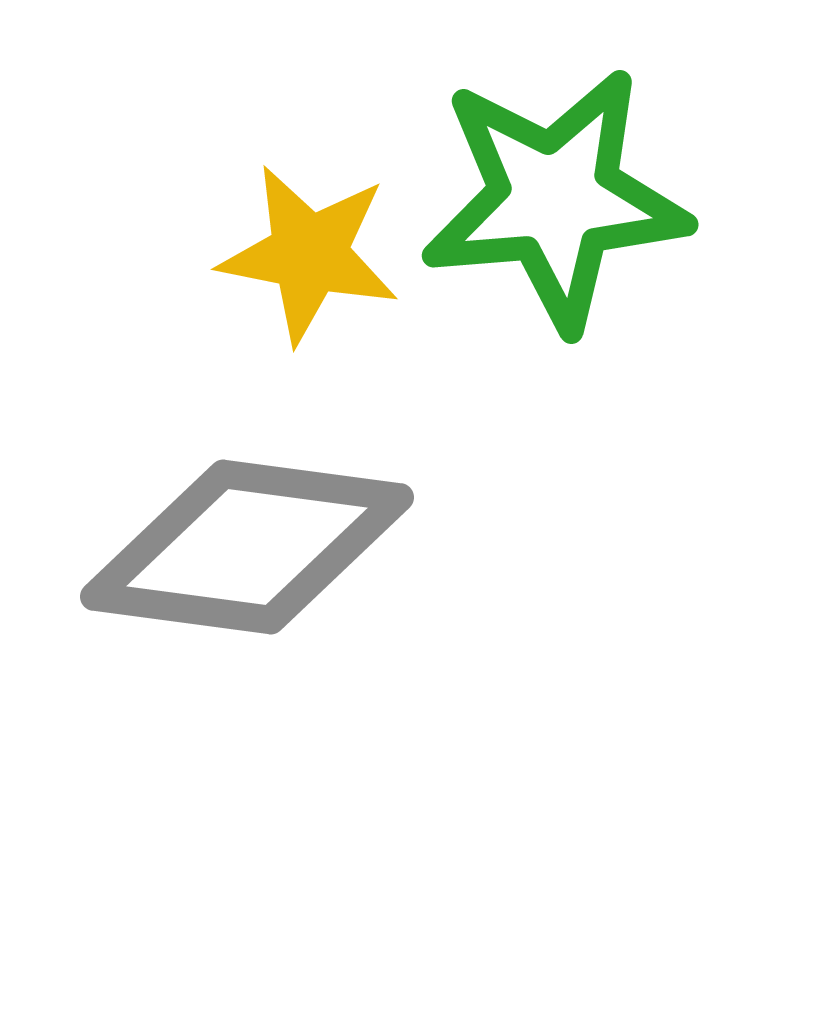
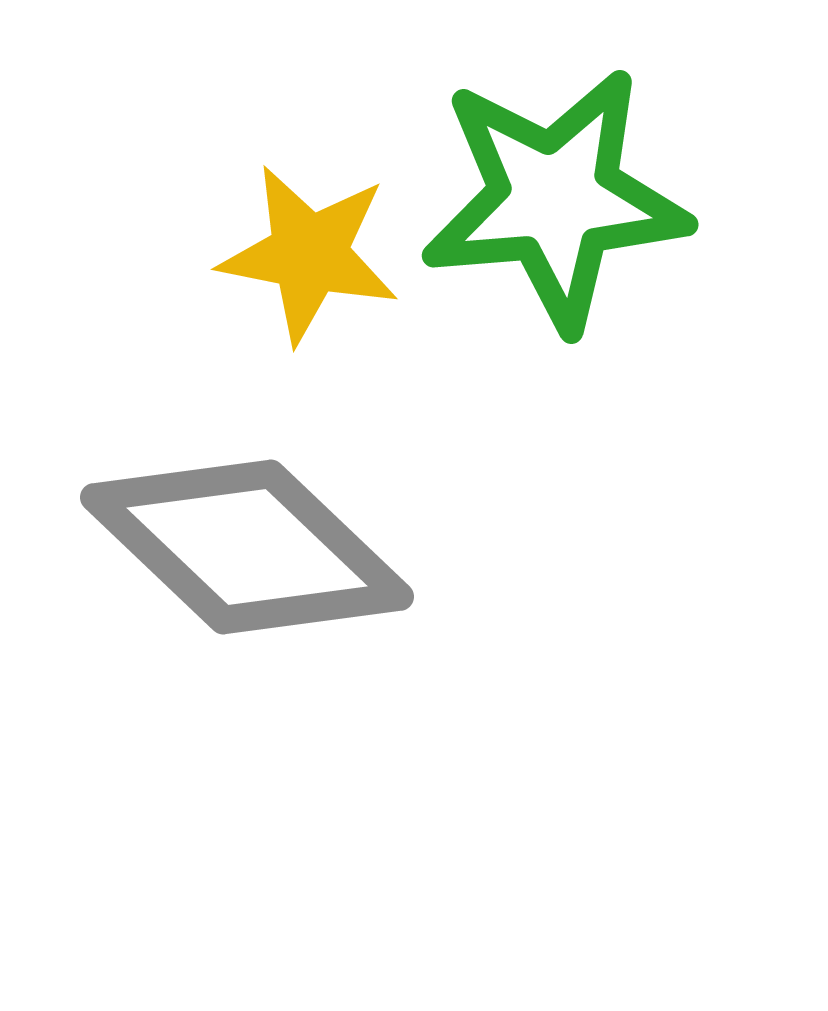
gray diamond: rotated 36 degrees clockwise
